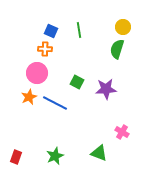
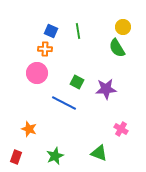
green line: moved 1 px left, 1 px down
green semicircle: moved 1 px up; rotated 48 degrees counterclockwise
orange star: moved 32 px down; rotated 28 degrees counterclockwise
blue line: moved 9 px right
pink cross: moved 1 px left, 3 px up
